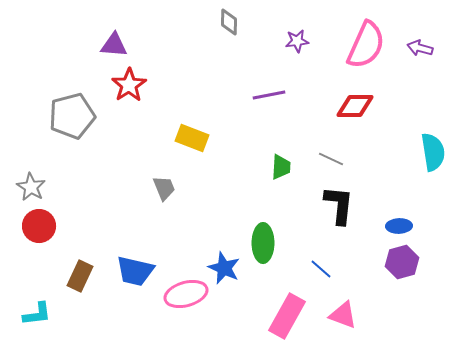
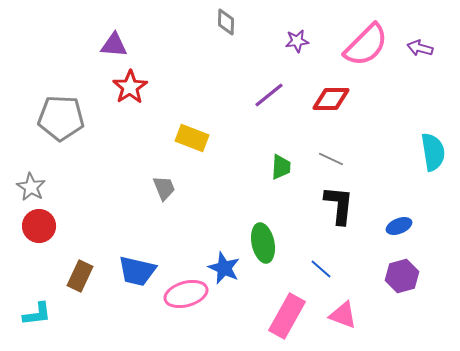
gray diamond: moved 3 px left
pink semicircle: rotated 21 degrees clockwise
red star: moved 1 px right, 2 px down
purple line: rotated 28 degrees counterclockwise
red diamond: moved 24 px left, 7 px up
gray pentagon: moved 11 px left, 2 px down; rotated 18 degrees clockwise
blue ellipse: rotated 20 degrees counterclockwise
green ellipse: rotated 12 degrees counterclockwise
purple hexagon: moved 14 px down
blue trapezoid: moved 2 px right
